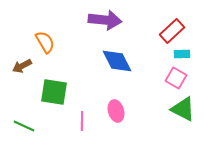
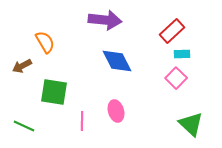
pink square: rotated 15 degrees clockwise
green triangle: moved 8 px right, 15 px down; rotated 16 degrees clockwise
